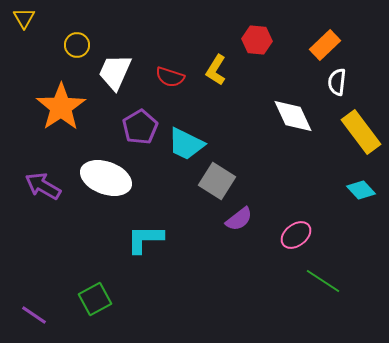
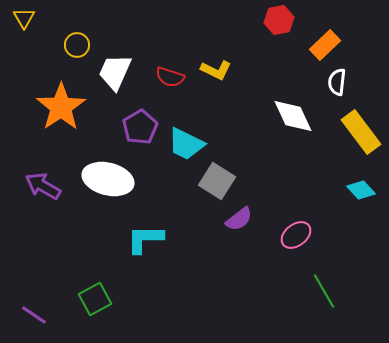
red hexagon: moved 22 px right, 20 px up; rotated 16 degrees counterclockwise
yellow L-shape: rotated 96 degrees counterclockwise
white ellipse: moved 2 px right, 1 px down; rotated 6 degrees counterclockwise
green line: moved 1 px right, 10 px down; rotated 27 degrees clockwise
